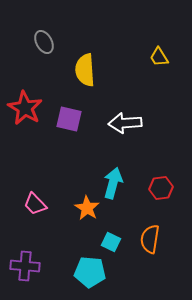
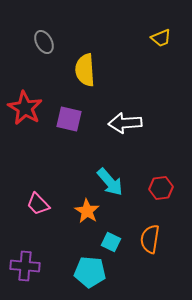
yellow trapezoid: moved 2 px right, 19 px up; rotated 80 degrees counterclockwise
cyan arrow: moved 3 px left, 1 px up; rotated 124 degrees clockwise
pink trapezoid: moved 3 px right
orange star: moved 3 px down
